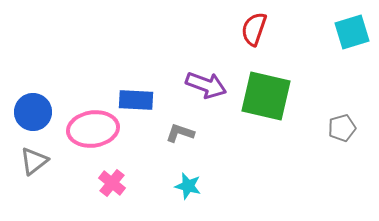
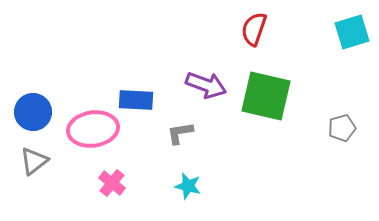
gray L-shape: rotated 28 degrees counterclockwise
